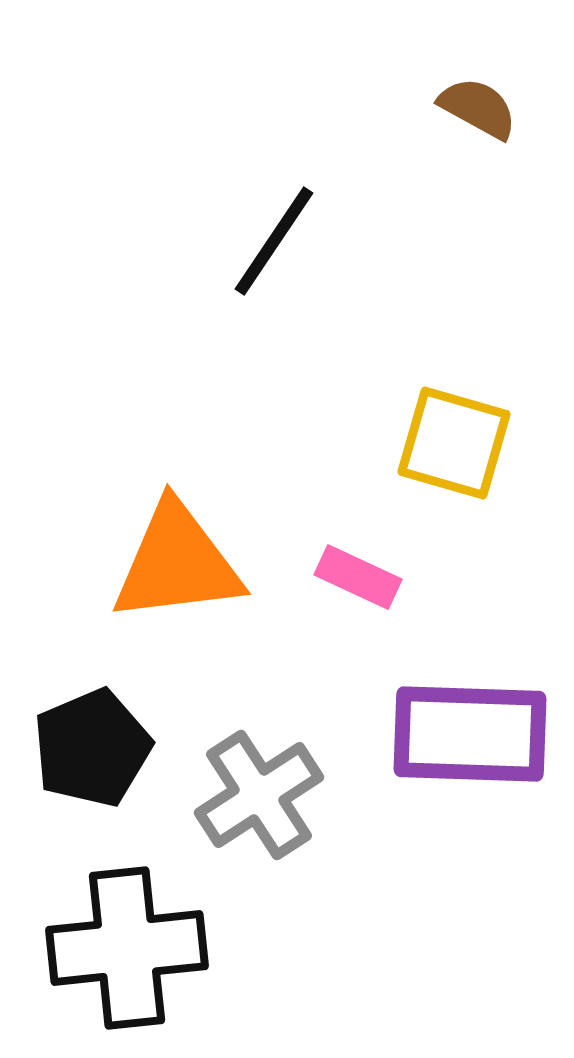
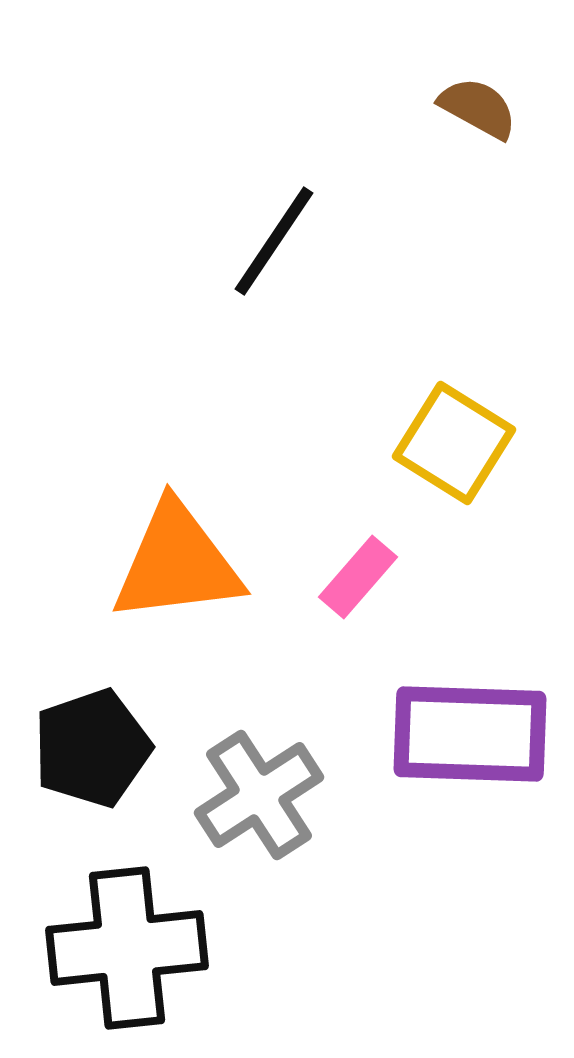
yellow square: rotated 16 degrees clockwise
pink rectangle: rotated 74 degrees counterclockwise
black pentagon: rotated 4 degrees clockwise
